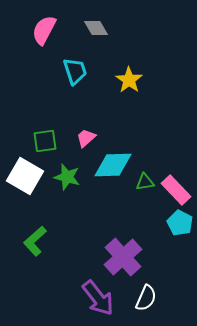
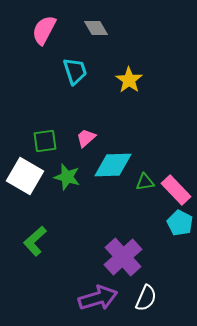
purple arrow: rotated 69 degrees counterclockwise
